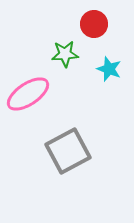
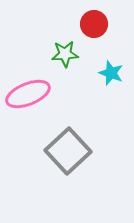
cyan star: moved 2 px right, 4 px down
pink ellipse: rotated 12 degrees clockwise
gray square: rotated 15 degrees counterclockwise
